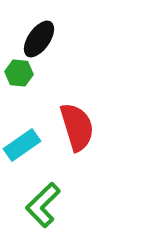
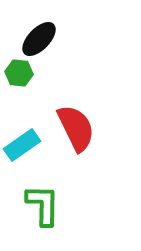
black ellipse: rotated 9 degrees clockwise
red semicircle: moved 1 px left, 1 px down; rotated 9 degrees counterclockwise
green L-shape: rotated 135 degrees clockwise
